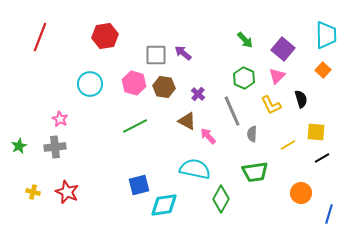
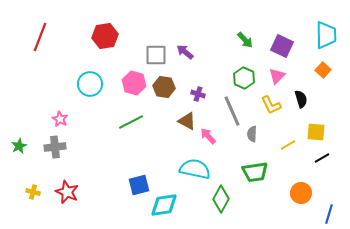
purple square: moved 1 px left, 3 px up; rotated 15 degrees counterclockwise
purple arrow: moved 2 px right, 1 px up
purple cross: rotated 24 degrees counterclockwise
green line: moved 4 px left, 4 px up
